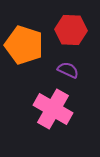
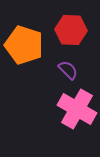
purple semicircle: rotated 20 degrees clockwise
pink cross: moved 24 px right
